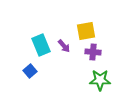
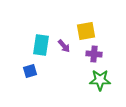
cyan rectangle: rotated 30 degrees clockwise
purple cross: moved 1 px right, 2 px down
blue square: rotated 24 degrees clockwise
